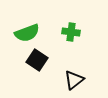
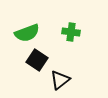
black triangle: moved 14 px left
